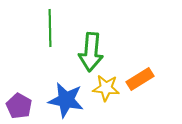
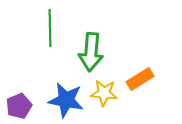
yellow star: moved 2 px left, 5 px down
purple pentagon: rotated 20 degrees clockwise
